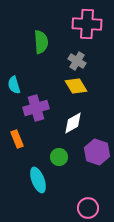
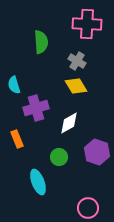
white diamond: moved 4 px left
cyan ellipse: moved 2 px down
